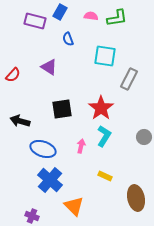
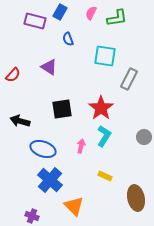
pink semicircle: moved 3 px up; rotated 72 degrees counterclockwise
